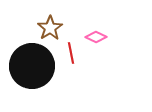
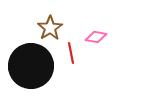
pink diamond: rotated 15 degrees counterclockwise
black circle: moved 1 px left
